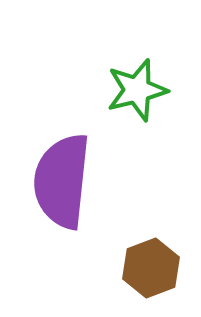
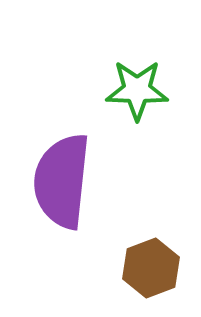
green star: rotated 16 degrees clockwise
